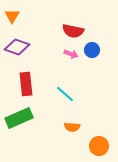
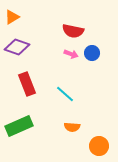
orange triangle: moved 1 px down; rotated 28 degrees clockwise
blue circle: moved 3 px down
red rectangle: moved 1 px right; rotated 15 degrees counterclockwise
green rectangle: moved 8 px down
